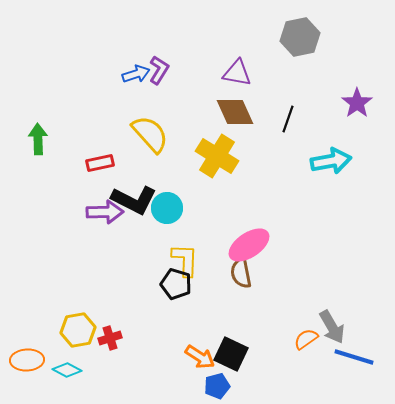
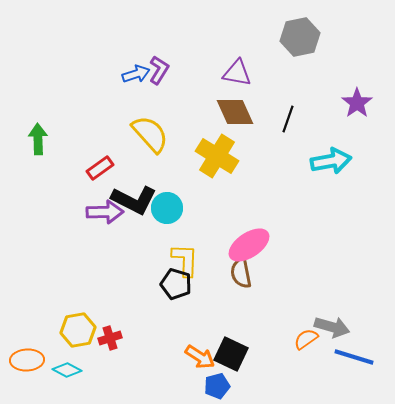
red rectangle: moved 5 px down; rotated 24 degrees counterclockwise
gray arrow: rotated 44 degrees counterclockwise
